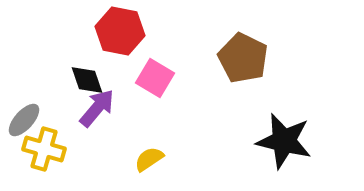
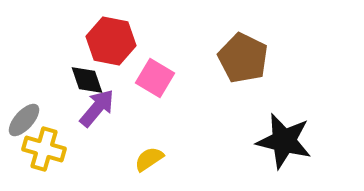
red hexagon: moved 9 px left, 10 px down
